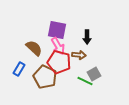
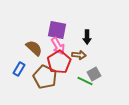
red pentagon: rotated 25 degrees clockwise
